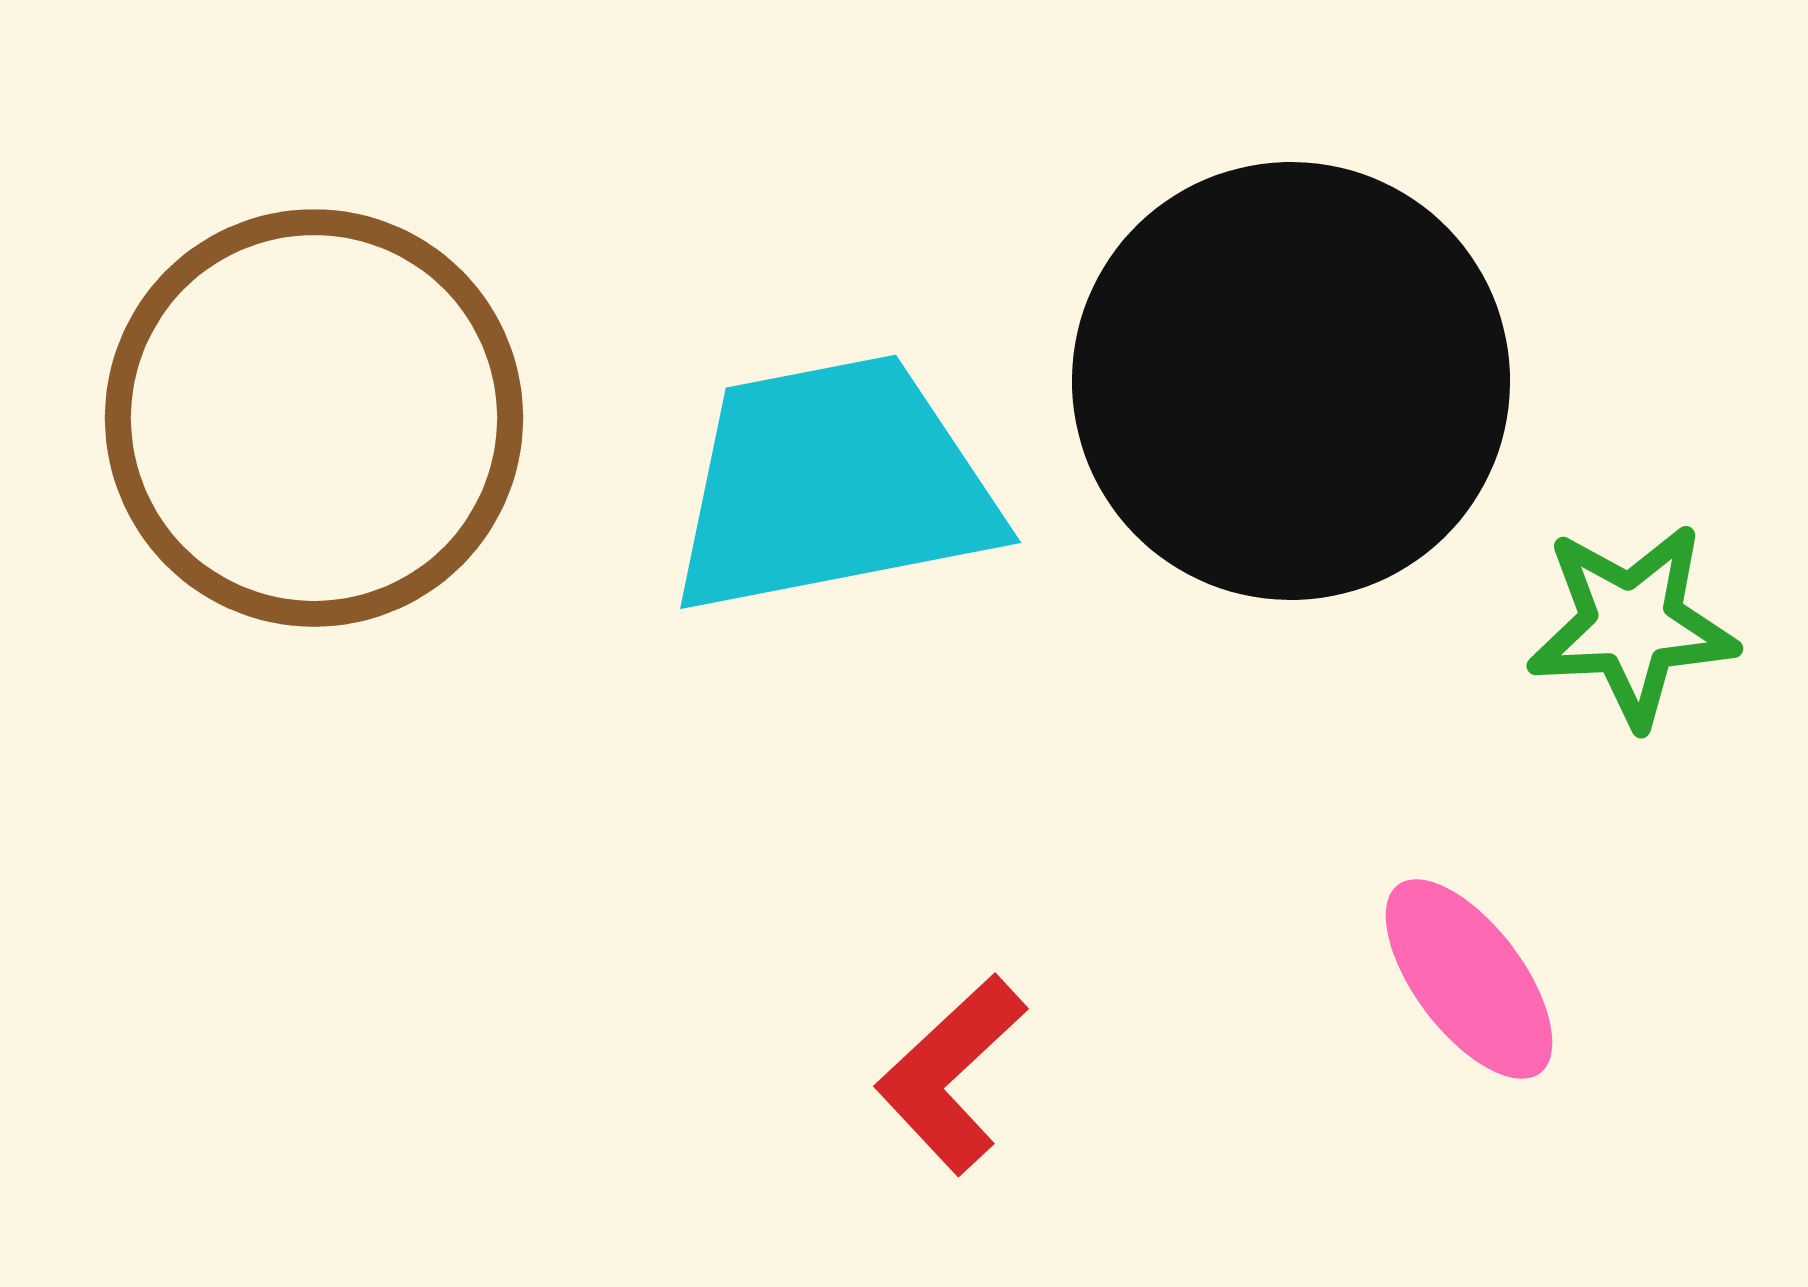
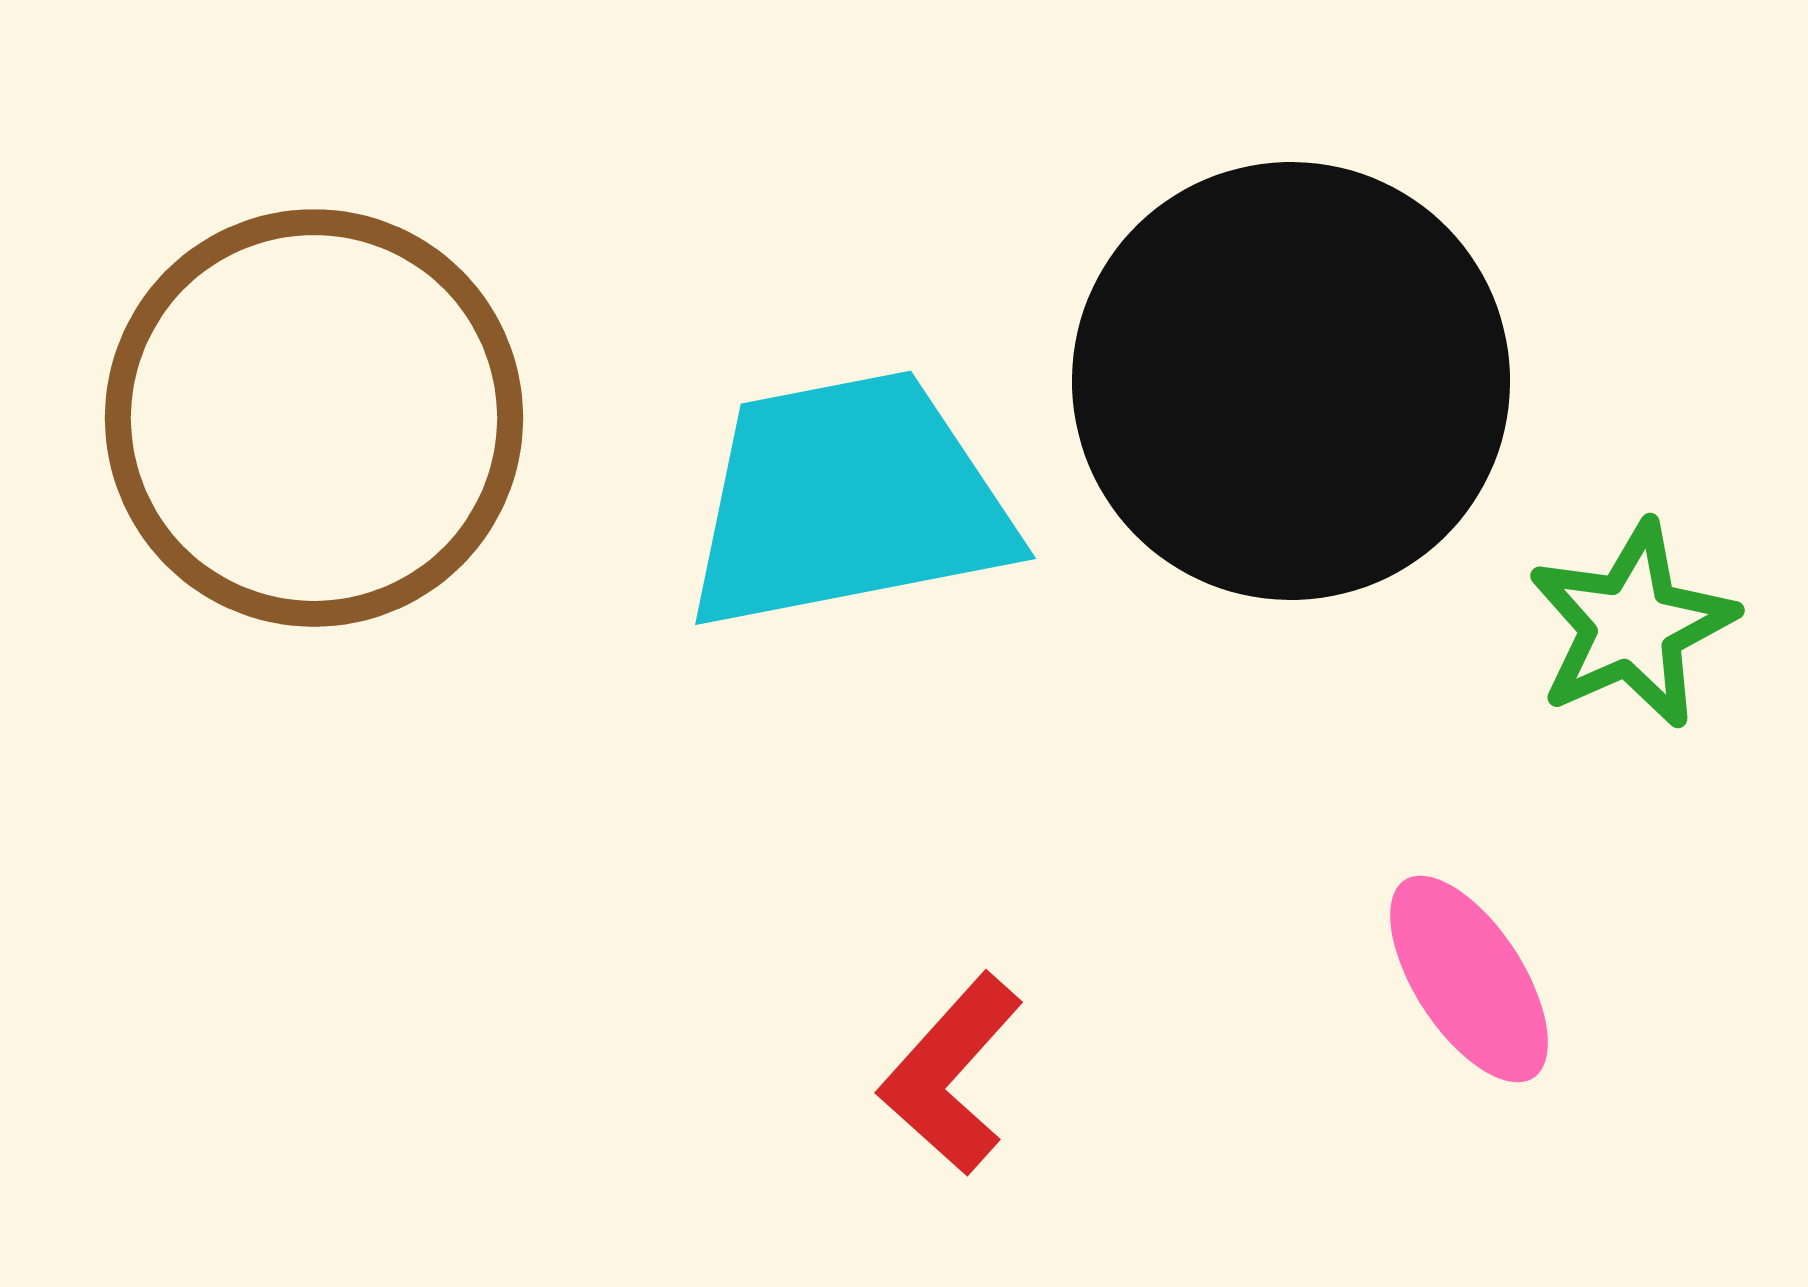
cyan trapezoid: moved 15 px right, 16 px down
green star: rotated 21 degrees counterclockwise
pink ellipse: rotated 4 degrees clockwise
red L-shape: rotated 5 degrees counterclockwise
